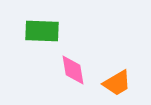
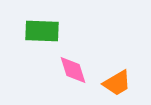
pink diamond: rotated 8 degrees counterclockwise
